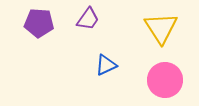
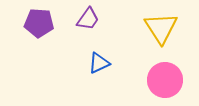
blue triangle: moved 7 px left, 2 px up
